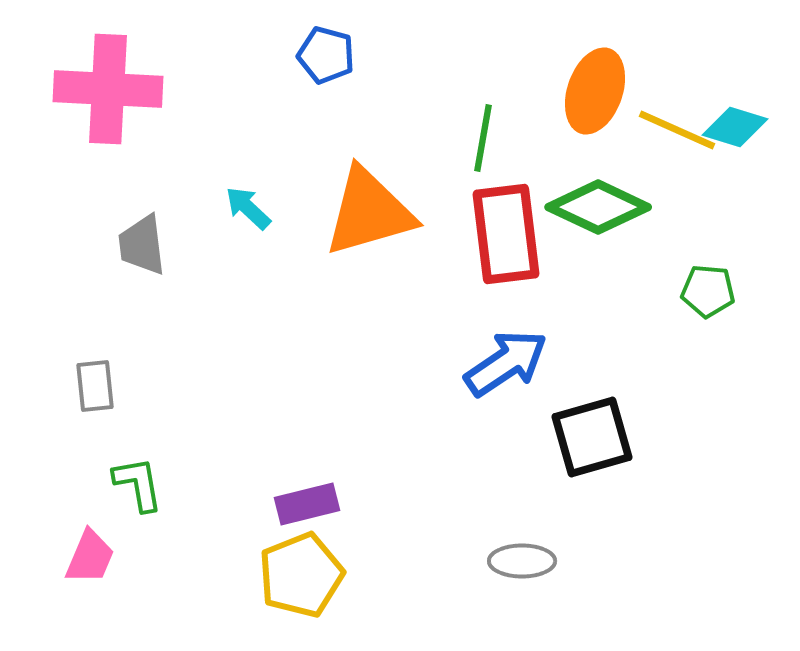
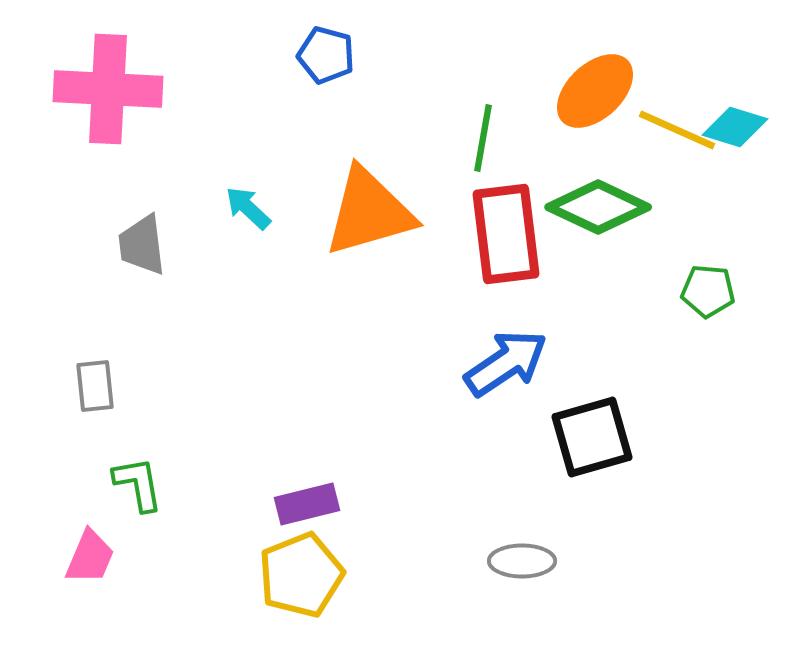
orange ellipse: rotated 28 degrees clockwise
